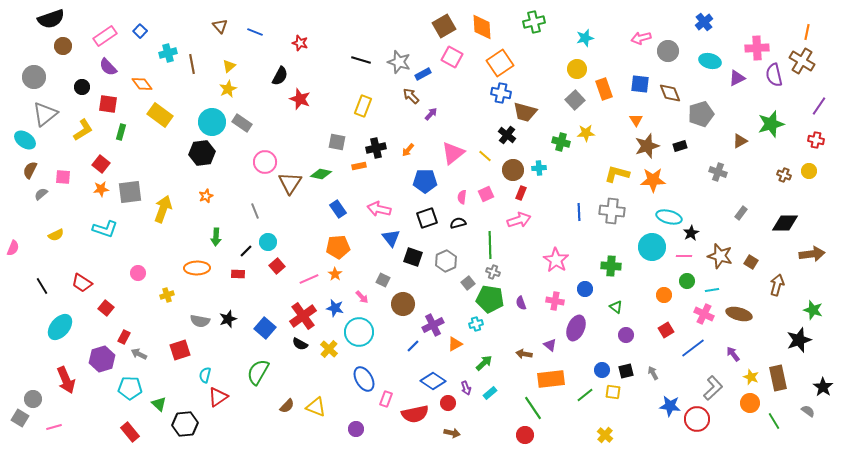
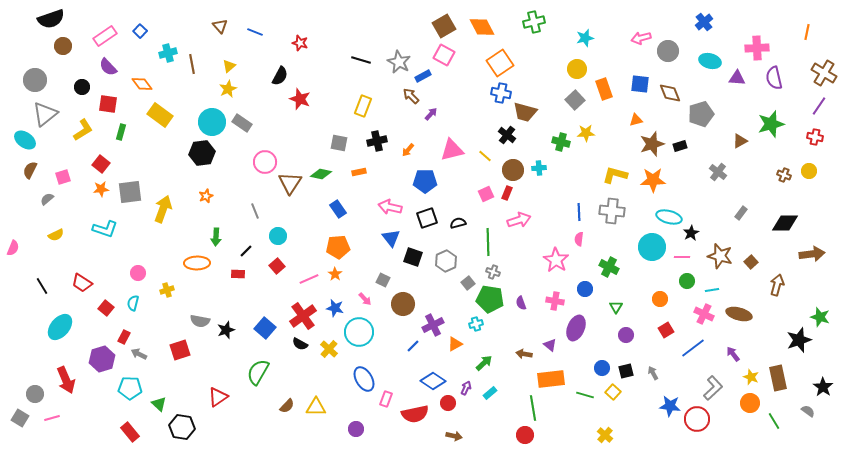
orange diamond at (482, 27): rotated 24 degrees counterclockwise
pink square at (452, 57): moved 8 px left, 2 px up
brown cross at (802, 61): moved 22 px right, 12 px down
gray star at (399, 62): rotated 10 degrees clockwise
blue rectangle at (423, 74): moved 2 px down
purple semicircle at (774, 75): moved 3 px down
gray circle at (34, 77): moved 1 px right, 3 px down
purple triangle at (737, 78): rotated 30 degrees clockwise
orange triangle at (636, 120): rotated 48 degrees clockwise
red cross at (816, 140): moved 1 px left, 3 px up
gray square at (337, 142): moved 2 px right, 1 px down
brown star at (647, 146): moved 5 px right, 2 px up
black cross at (376, 148): moved 1 px right, 7 px up
pink triangle at (453, 153): moved 1 px left, 3 px up; rotated 25 degrees clockwise
orange rectangle at (359, 166): moved 6 px down
gray cross at (718, 172): rotated 18 degrees clockwise
yellow L-shape at (617, 174): moved 2 px left, 1 px down
pink square at (63, 177): rotated 21 degrees counterclockwise
red rectangle at (521, 193): moved 14 px left
gray semicircle at (41, 194): moved 6 px right, 5 px down
pink semicircle at (462, 197): moved 117 px right, 42 px down
pink arrow at (379, 209): moved 11 px right, 2 px up
cyan circle at (268, 242): moved 10 px right, 6 px up
green line at (490, 245): moved 2 px left, 3 px up
pink line at (684, 256): moved 2 px left, 1 px down
brown square at (751, 262): rotated 16 degrees clockwise
green cross at (611, 266): moved 2 px left, 1 px down; rotated 24 degrees clockwise
orange ellipse at (197, 268): moved 5 px up
yellow cross at (167, 295): moved 5 px up
orange circle at (664, 295): moved 4 px left, 4 px down
pink arrow at (362, 297): moved 3 px right, 2 px down
green triangle at (616, 307): rotated 24 degrees clockwise
green star at (813, 310): moved 7 px right, 7 px down
black star at (228, 319): moved 2 px left, 11 px down
blue circle at (602, 370): moved 2 px up
cyan semicircle at (205, 375): moved 72 px left, 72 px up
purple arrow at (466, 388): rotated 136 degrees counterclockwise
yellow square at (613, 392): rotated 35 degrees clockwise
green line at (585, 395): rotated 54 degrees clockwise
gray circle at (33, 399): moved 2 px right, 5 px up
yellow triangle at (316, 407): rotated 20 degrees counterclockwise
green line at (533, 408): rotated 25 degrees clockwise
black hexagon at (185, 424): moved 3 px left, 3 px down; rotated 15 degrees clockwise
pink line at (54, 427): moved 2 px left, 9 px up
brown arrow at (452, 433): moved 2 px right, 3 px down
